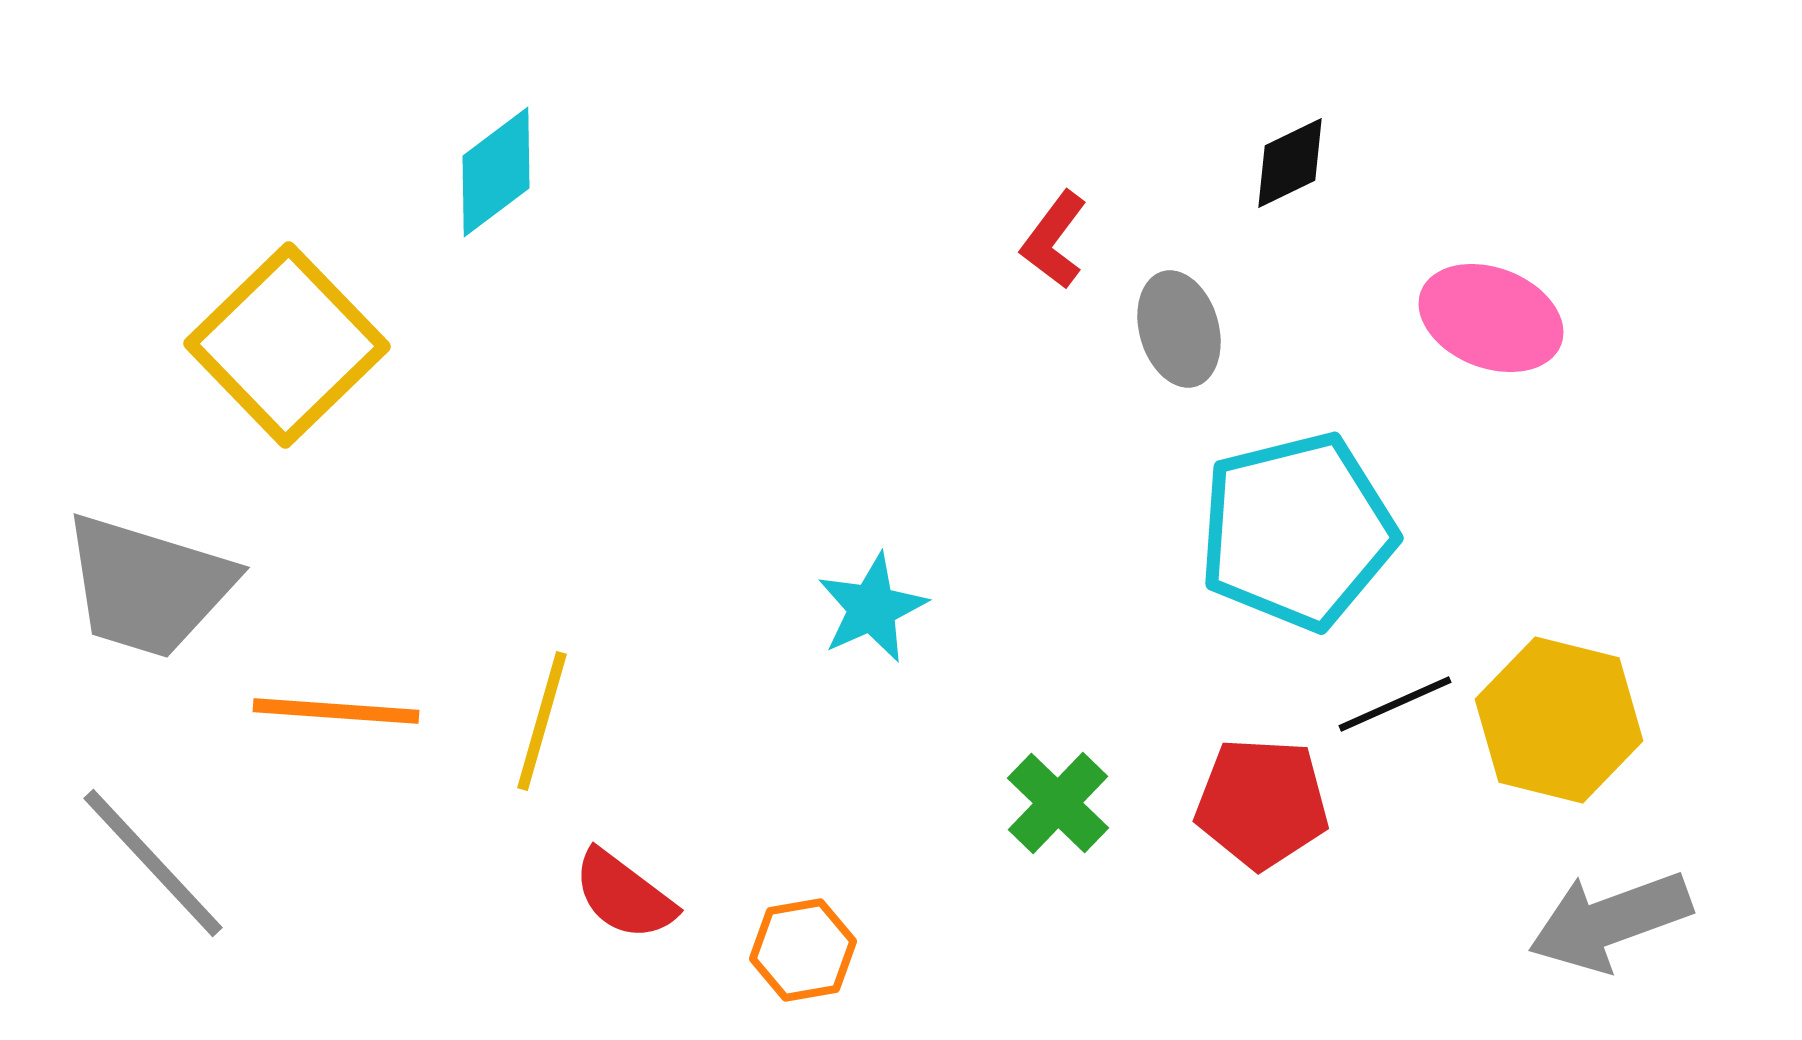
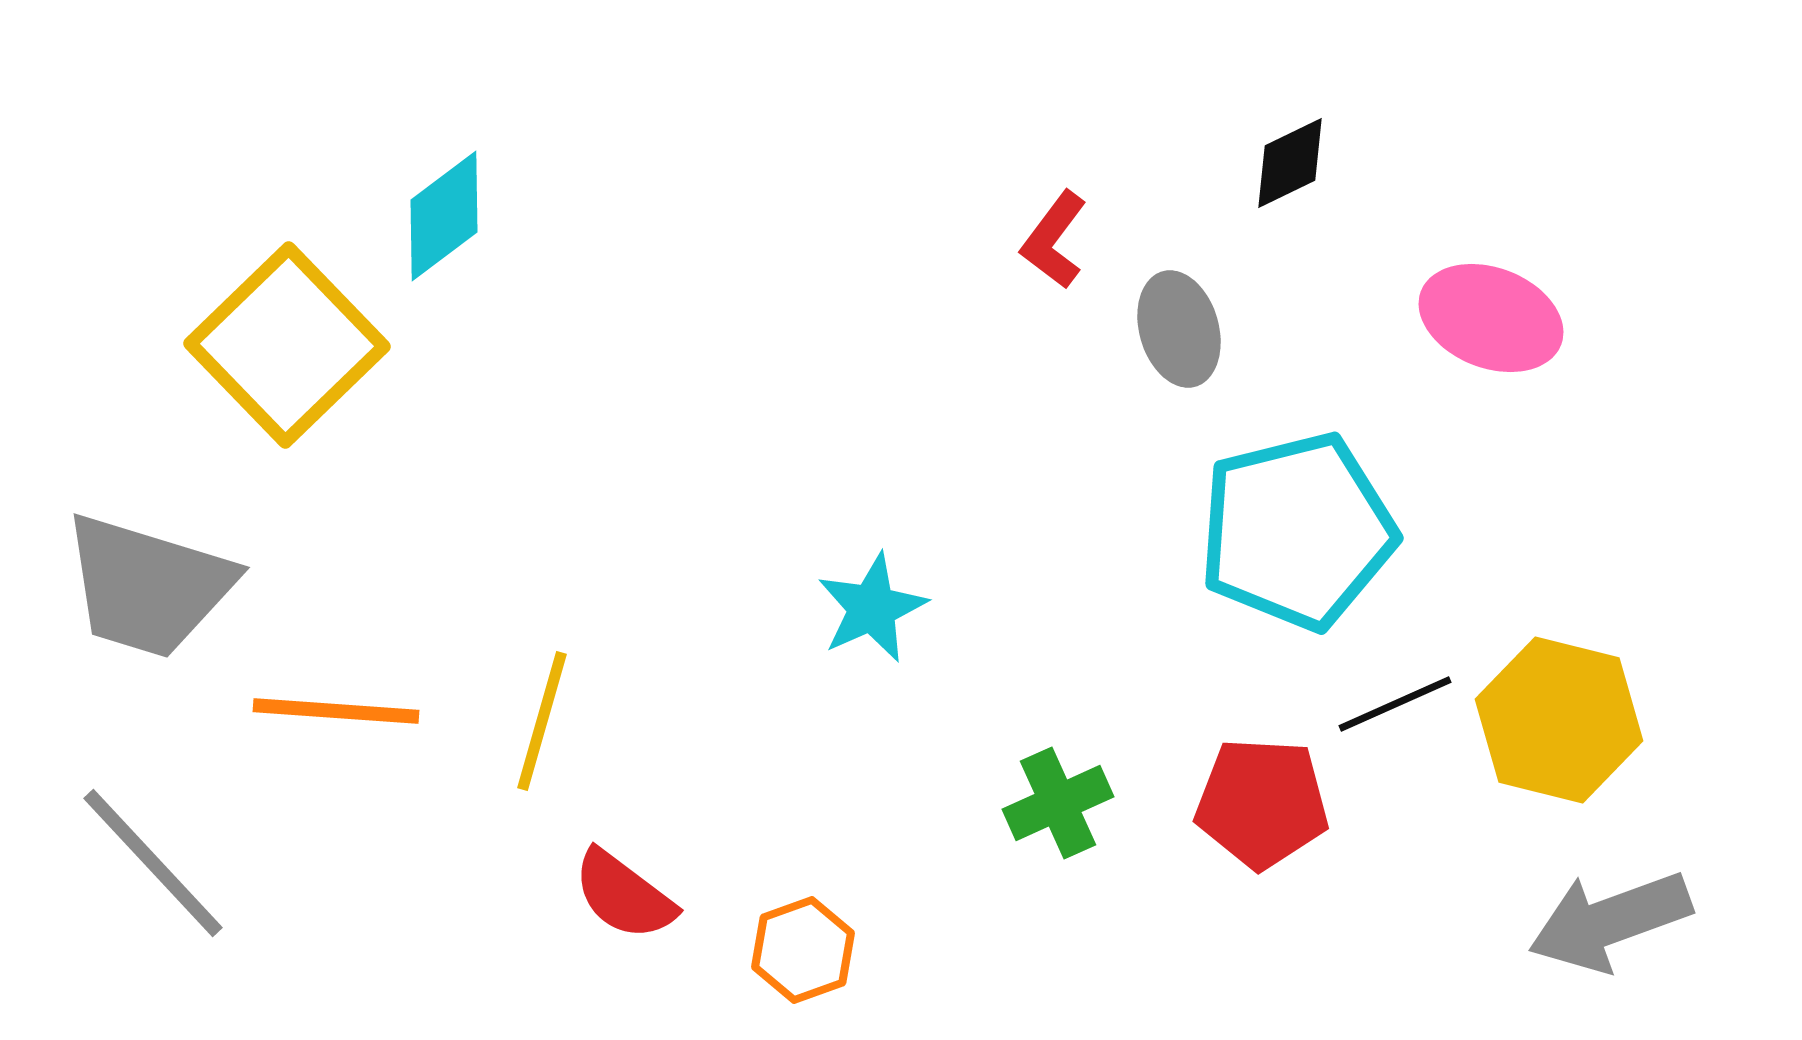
cyan diamond: moved 52 px left, 44 px down
green cross: rotated 22 degrees clockwise
orange hexagon: rotated 10 degrees counterclockwise
